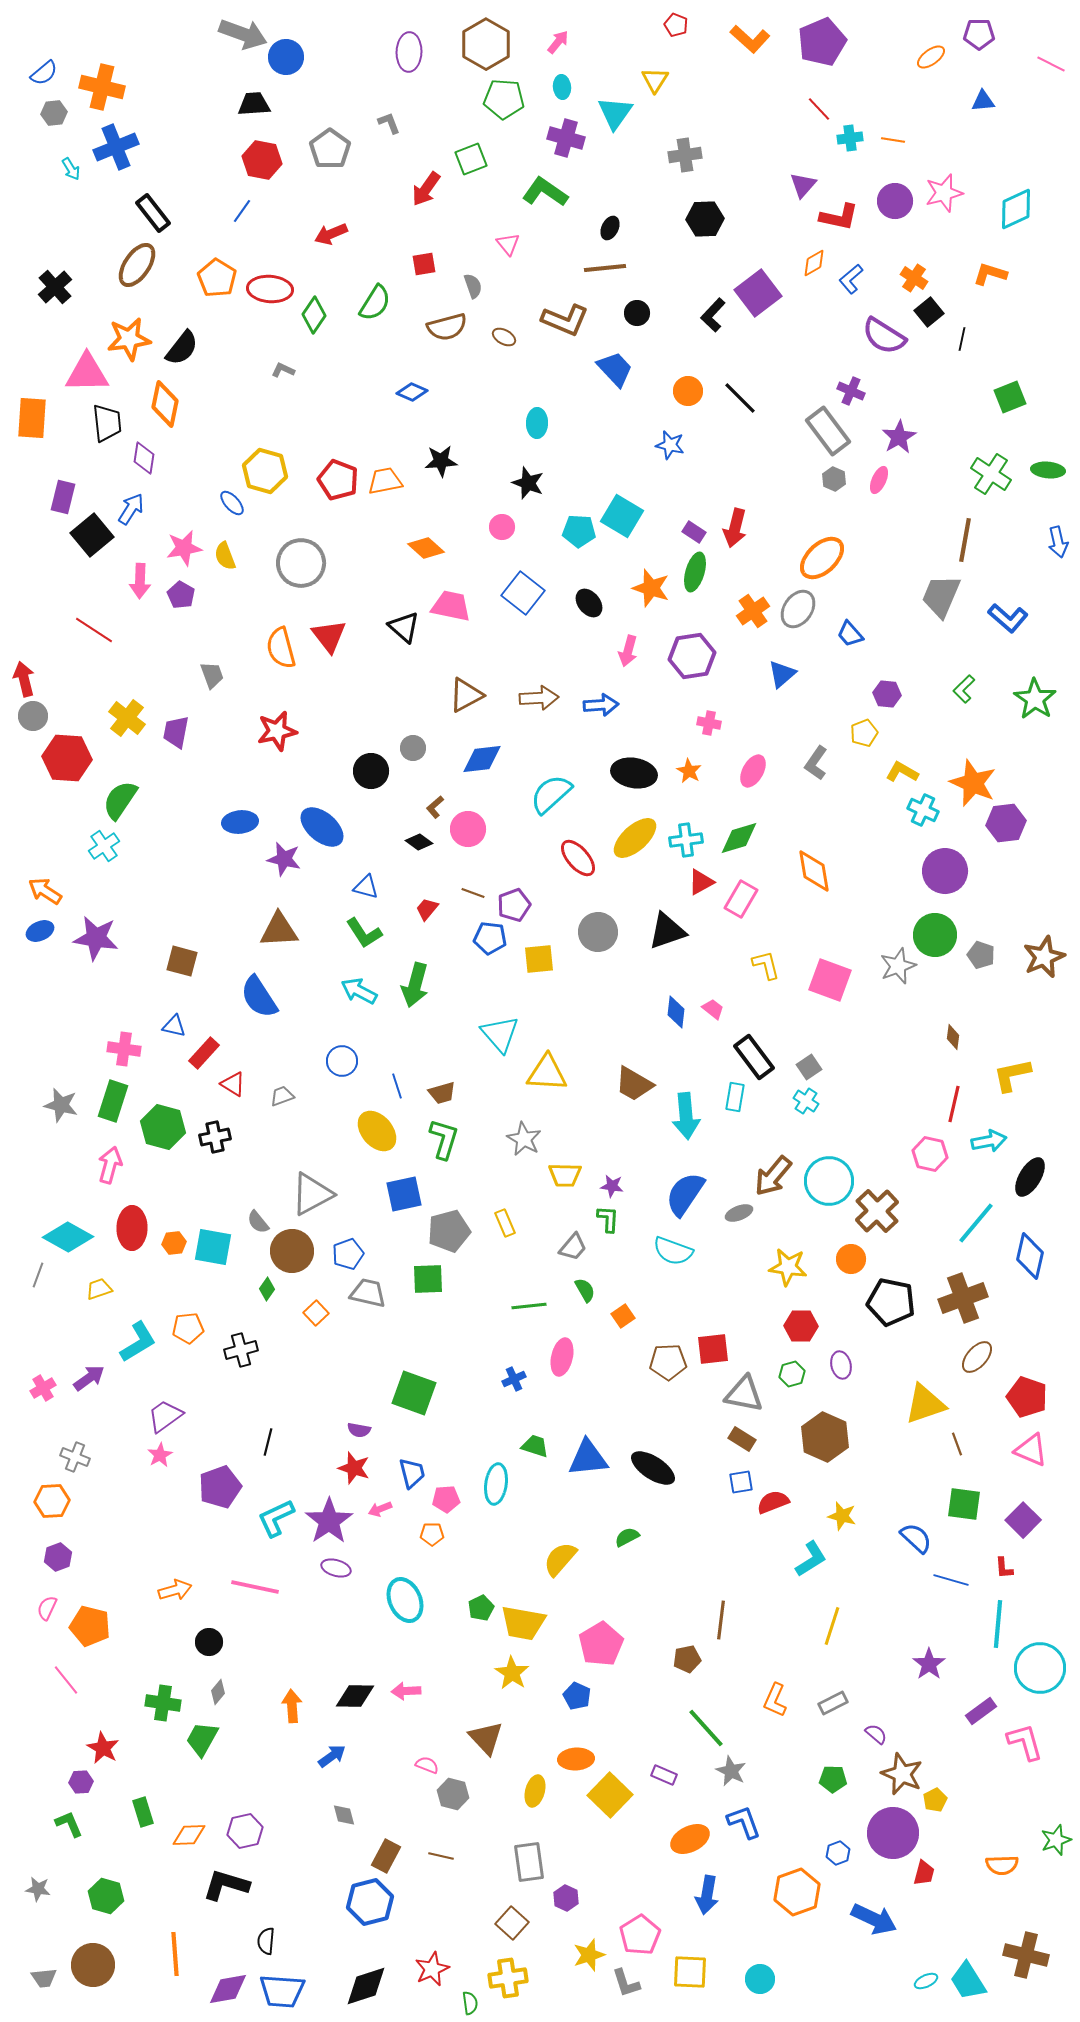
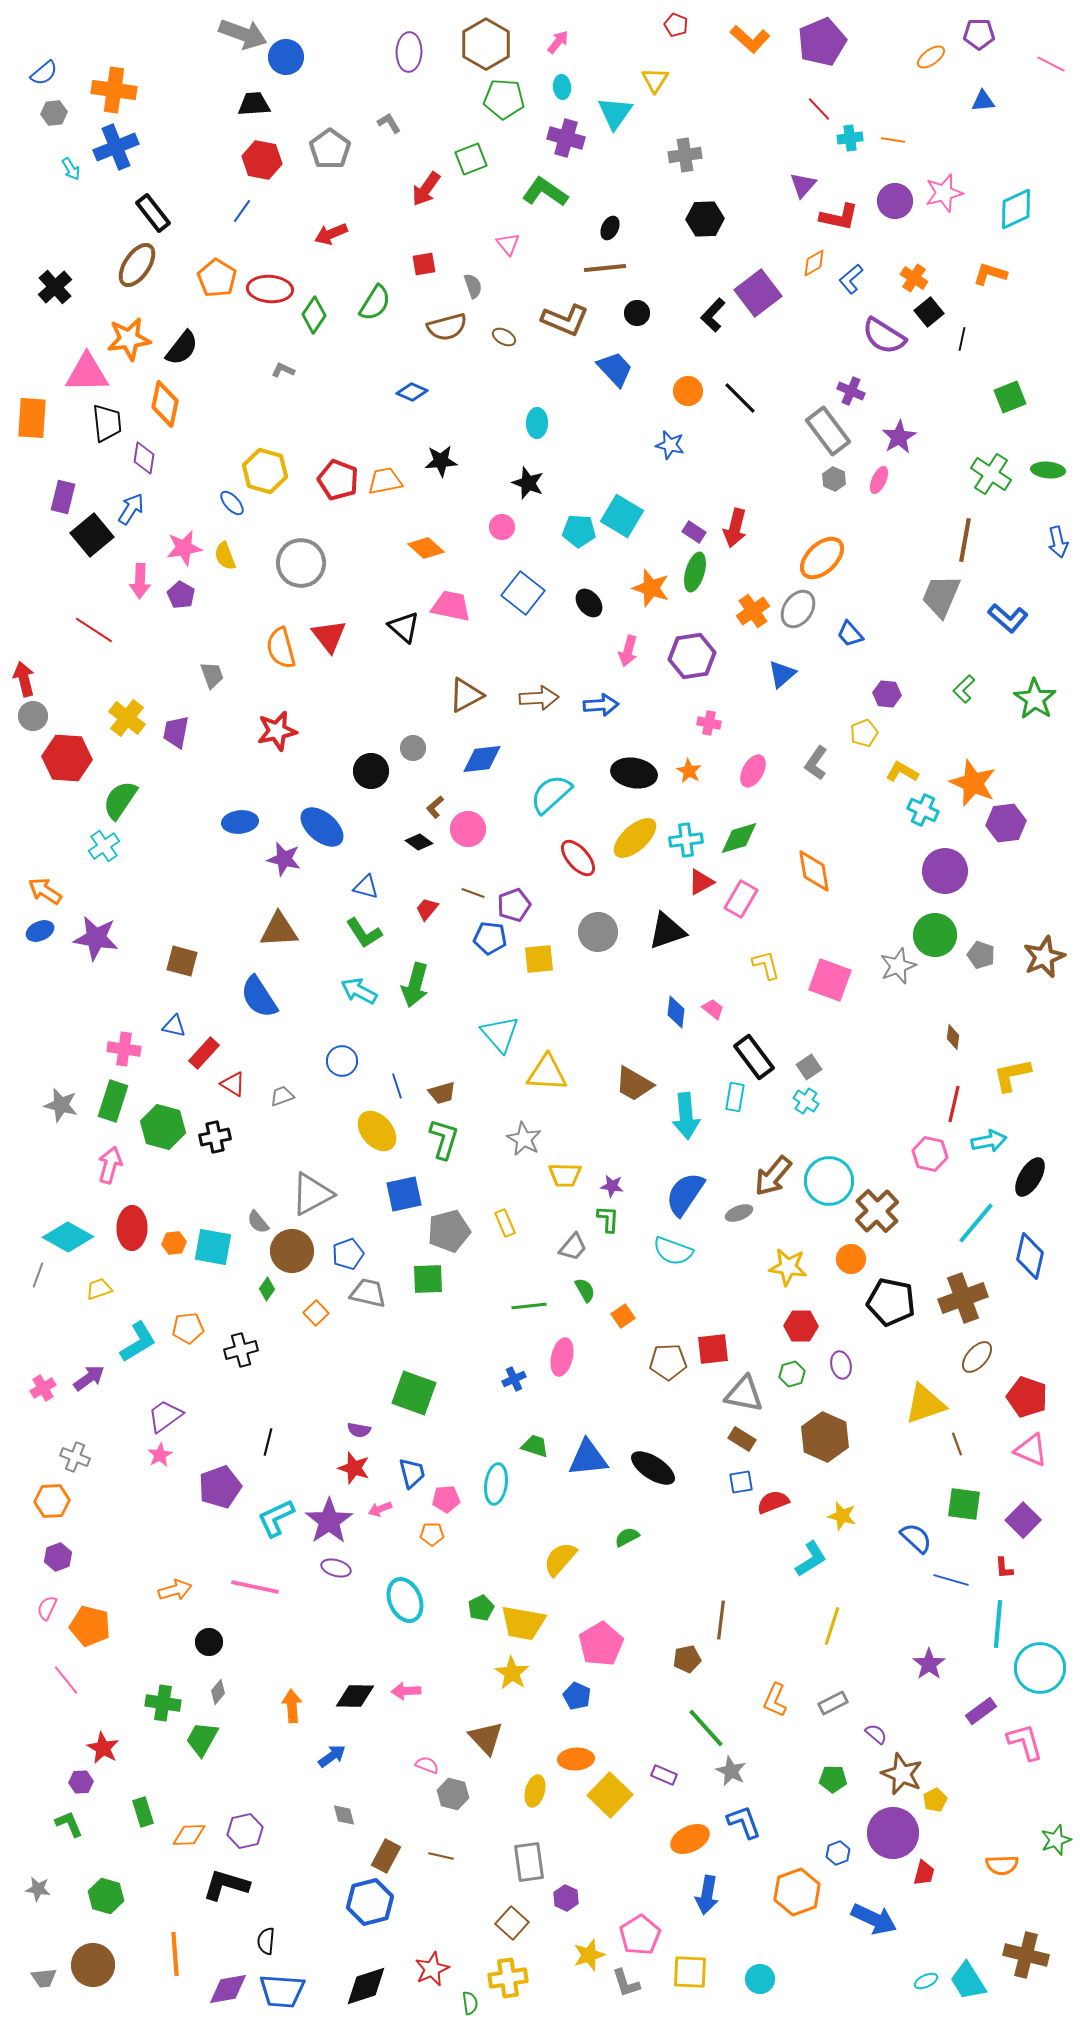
orange cross at (102, 87): moved 12 px right, 3 px down; rotated 6 degrees counterclockwise
gray L-shape at (389, 123): rotated 10 degrees counterclockwise
